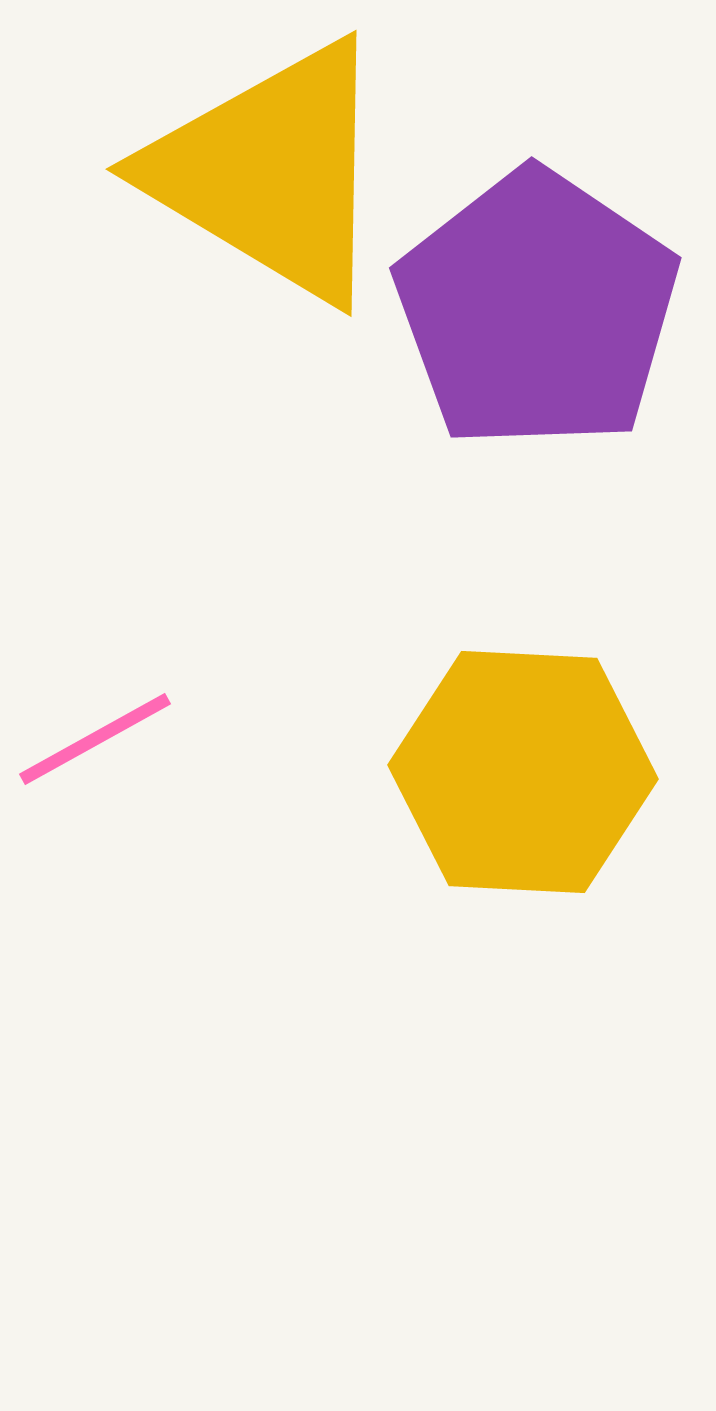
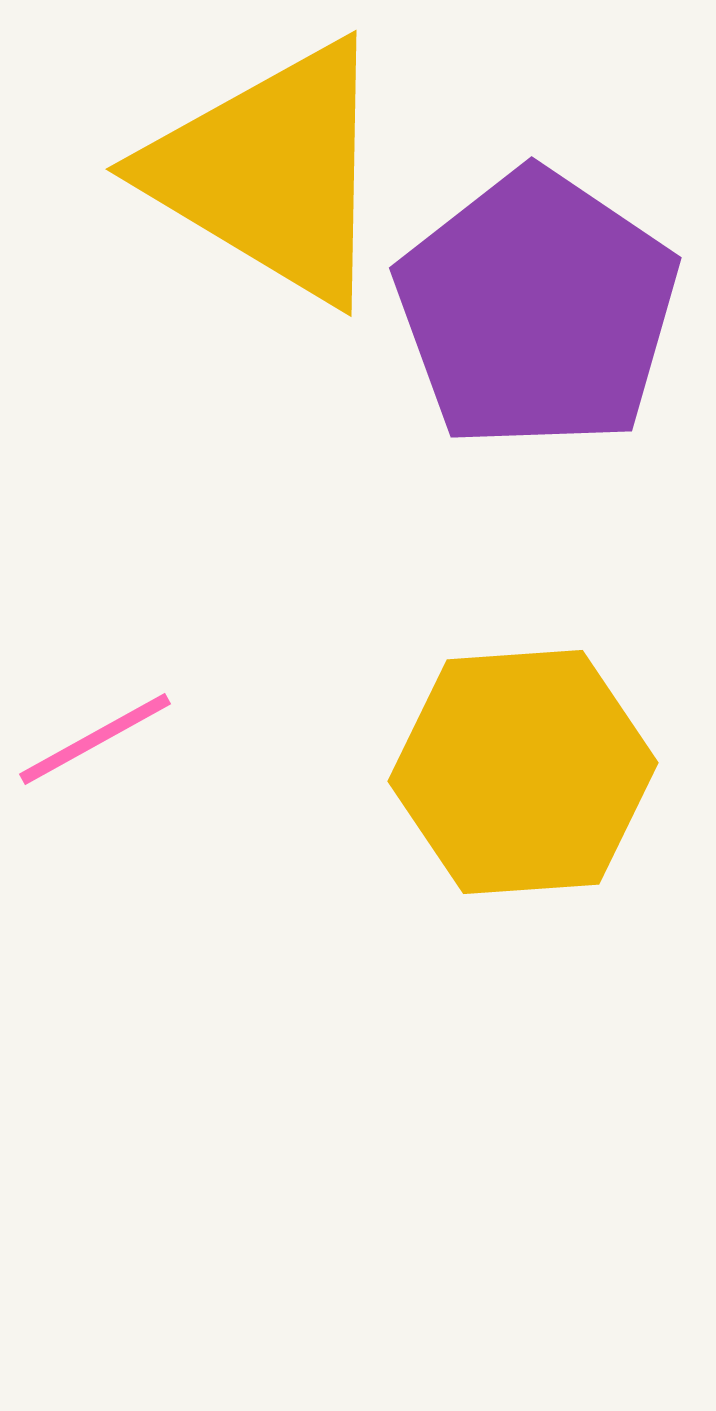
yellow hexagon: rotated 7 degrees counterclockwise
